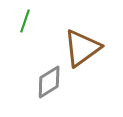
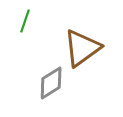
gray diamond: moved 2 px right, 1 px down
